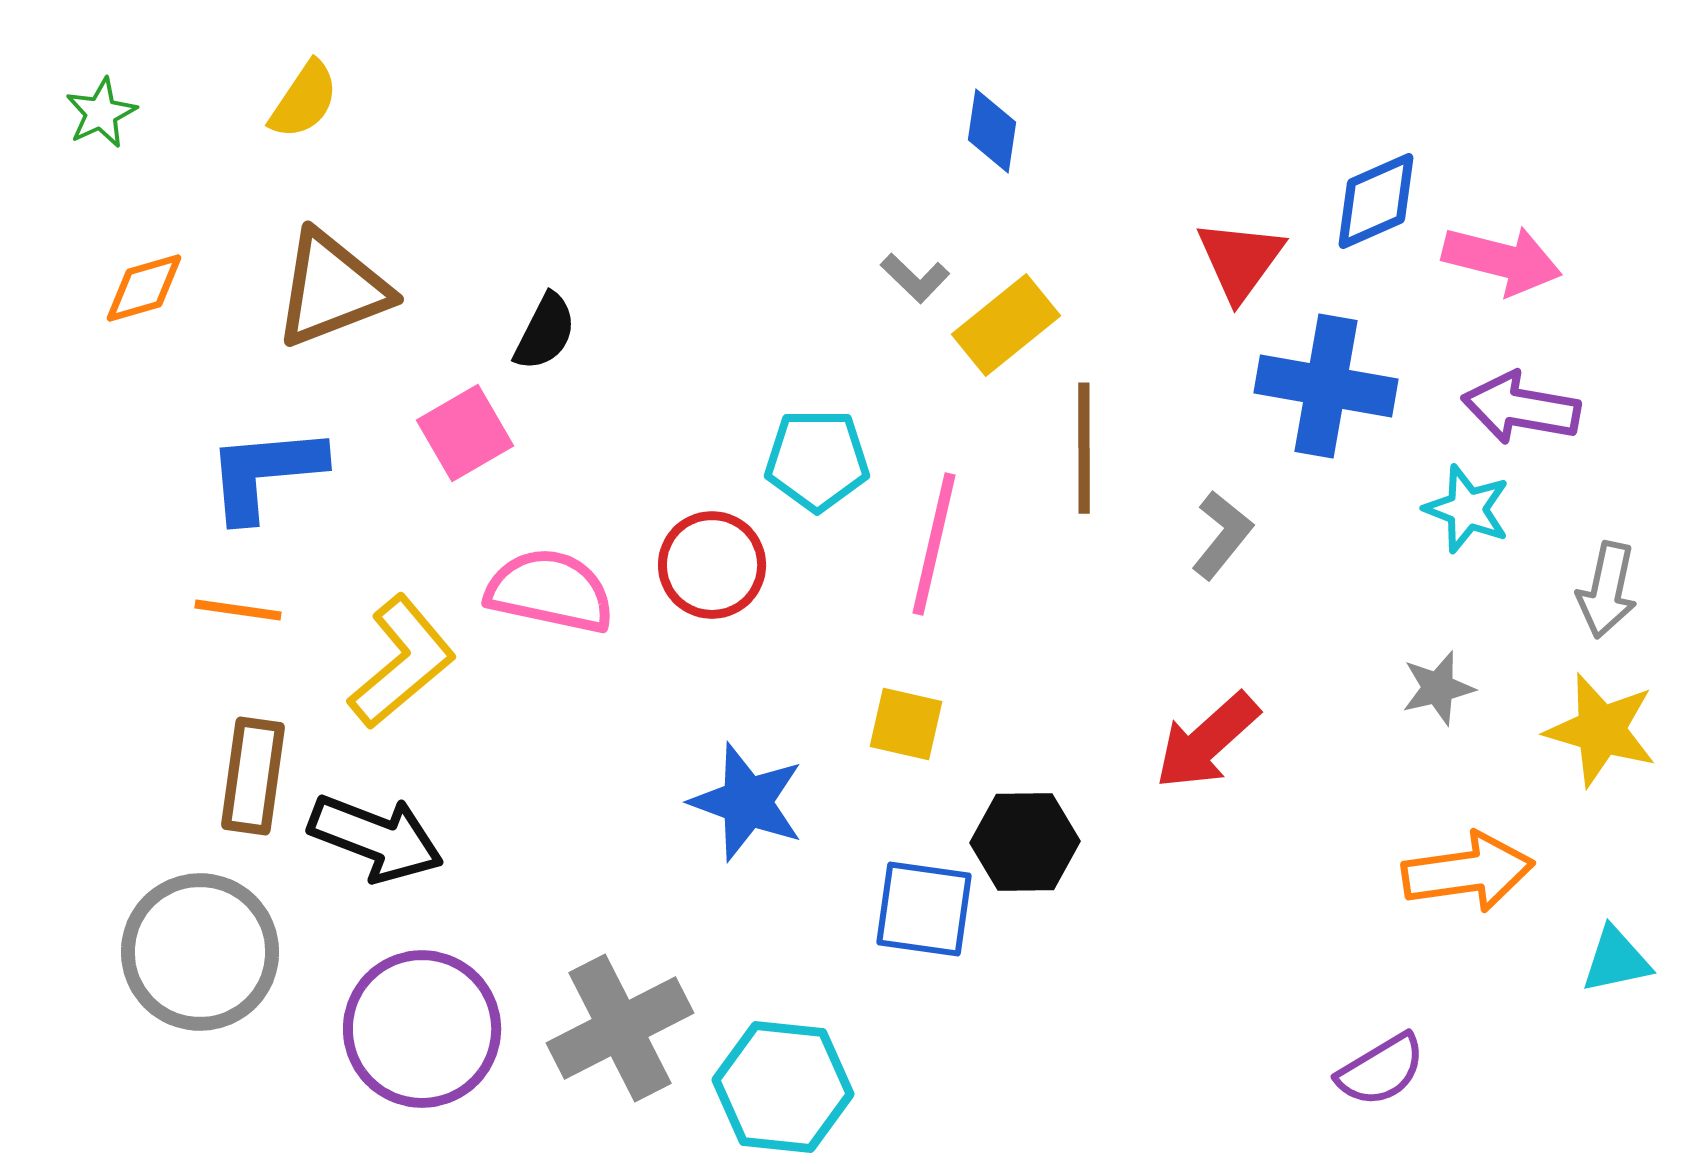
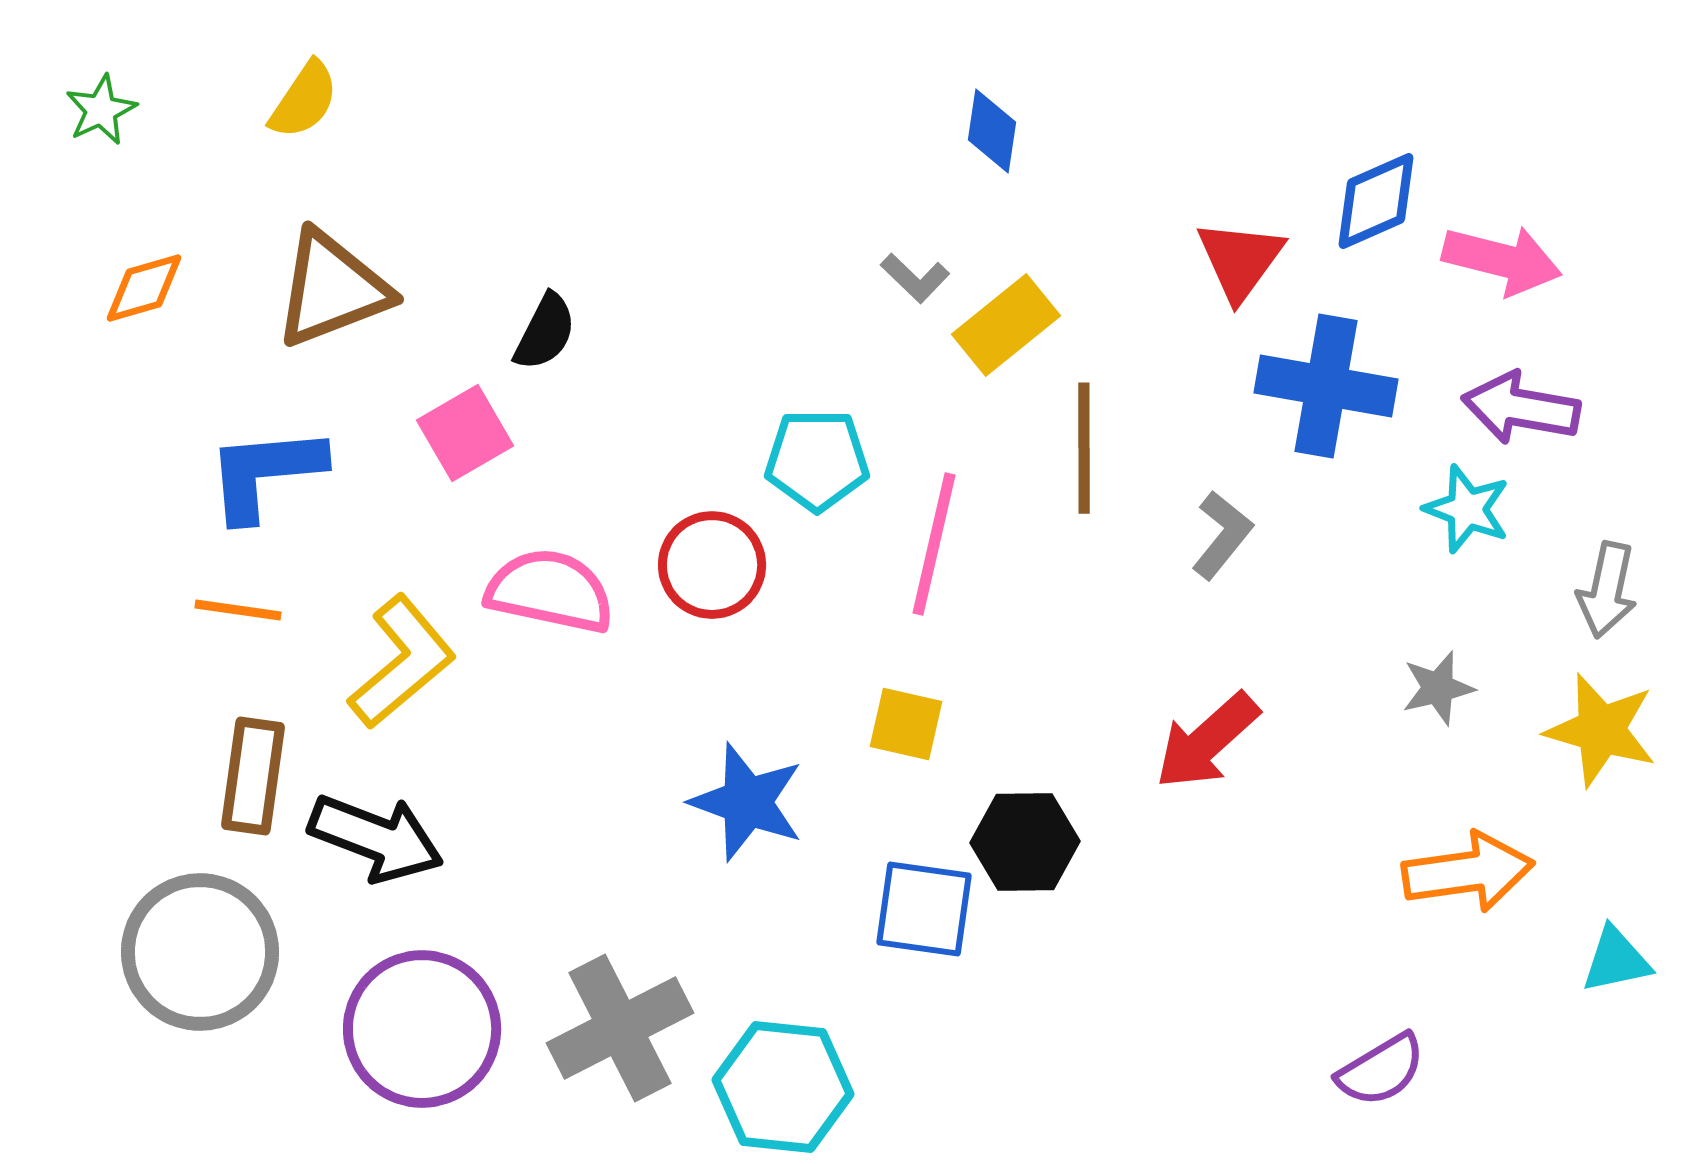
green star at (101, 113): moved 3 px up
